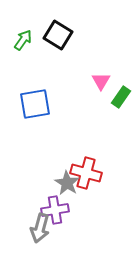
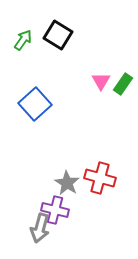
green rectangle: moved 2 px right, 13 px up
blue square: rotated 32 degrees counterclockwise
red cross: moved 14 px right, 5 px down
purple cross: rotated 24 degrees clockwise
